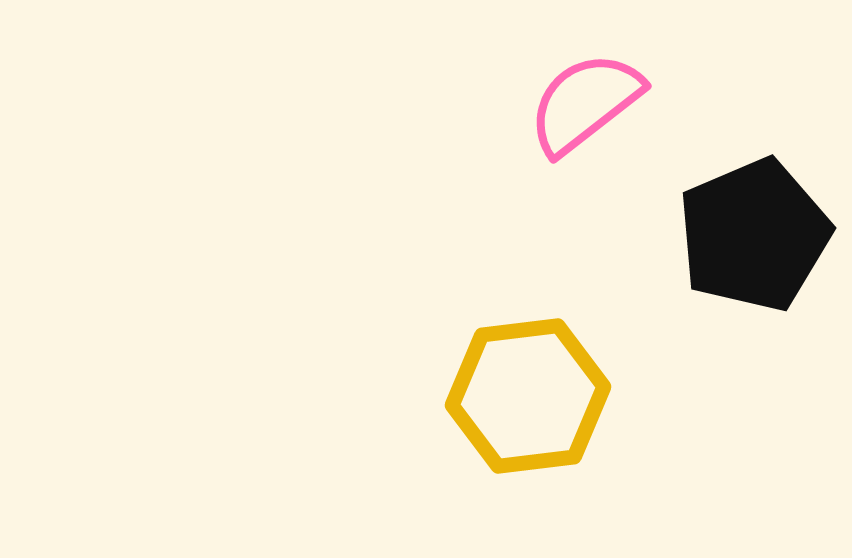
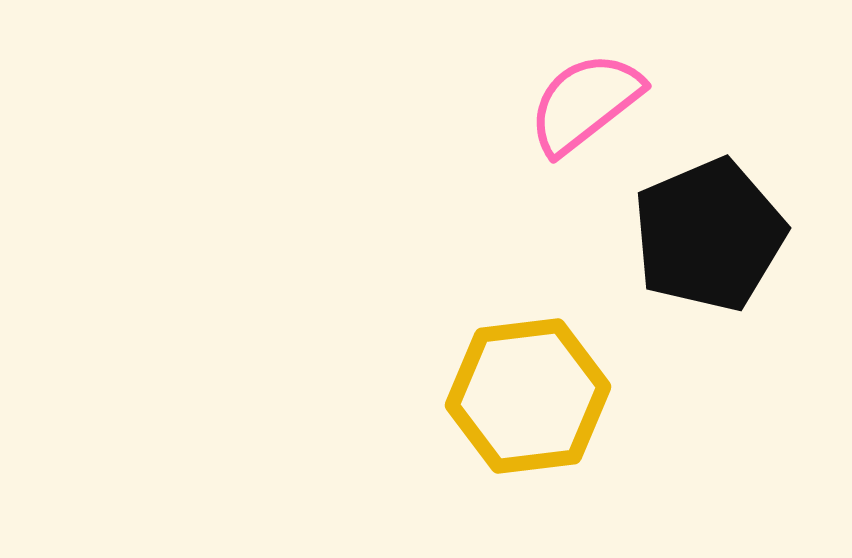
black pentagon: moved 45 px left
